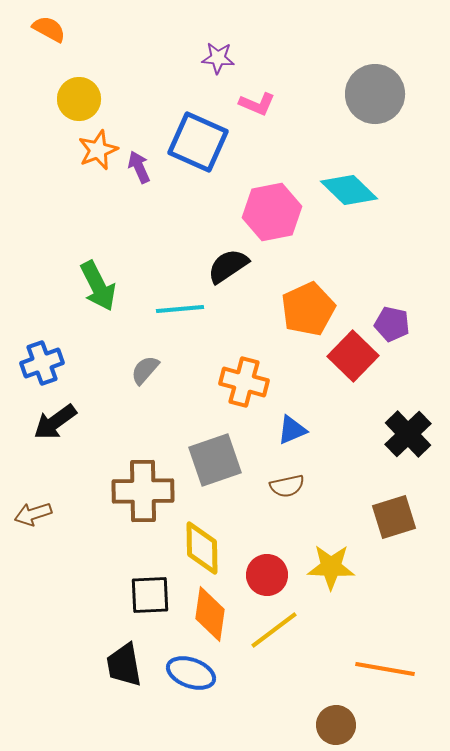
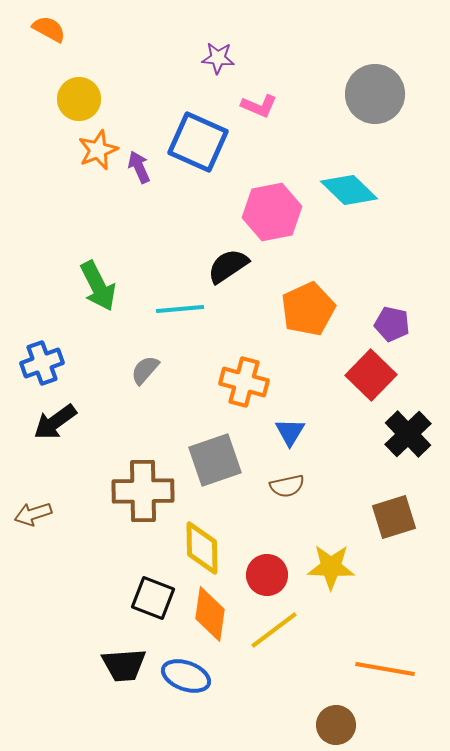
pink L-shape: moved 2 px right, 2 px down
red square: moved 18 px right, 19 px down
blue triangle: moved 2 px left, 2 px down; rotated 36 degrees counterclockwise
black square: moved 3 px right, 3 px down; rotated 24 degrees clockwise
black trapezoid: rotated 84 degrees counterclockwise
blue ellipse: moved 5 px left, 3 px down
